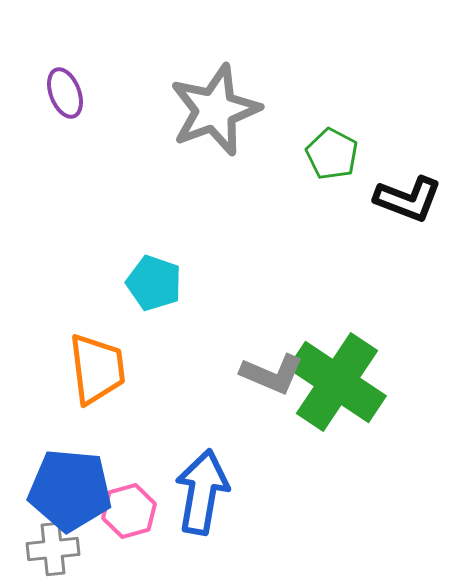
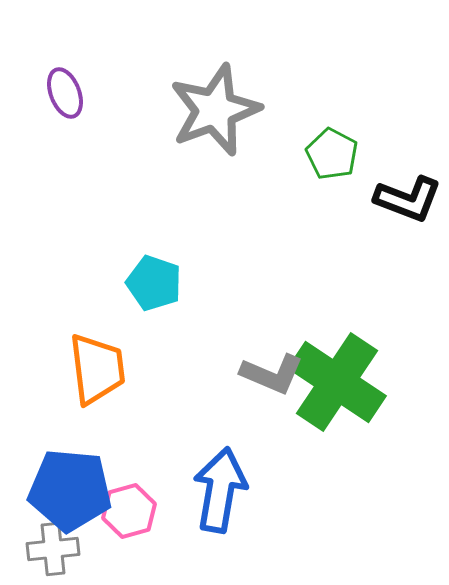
blue arrow: moved 18 px right, 2 px up
